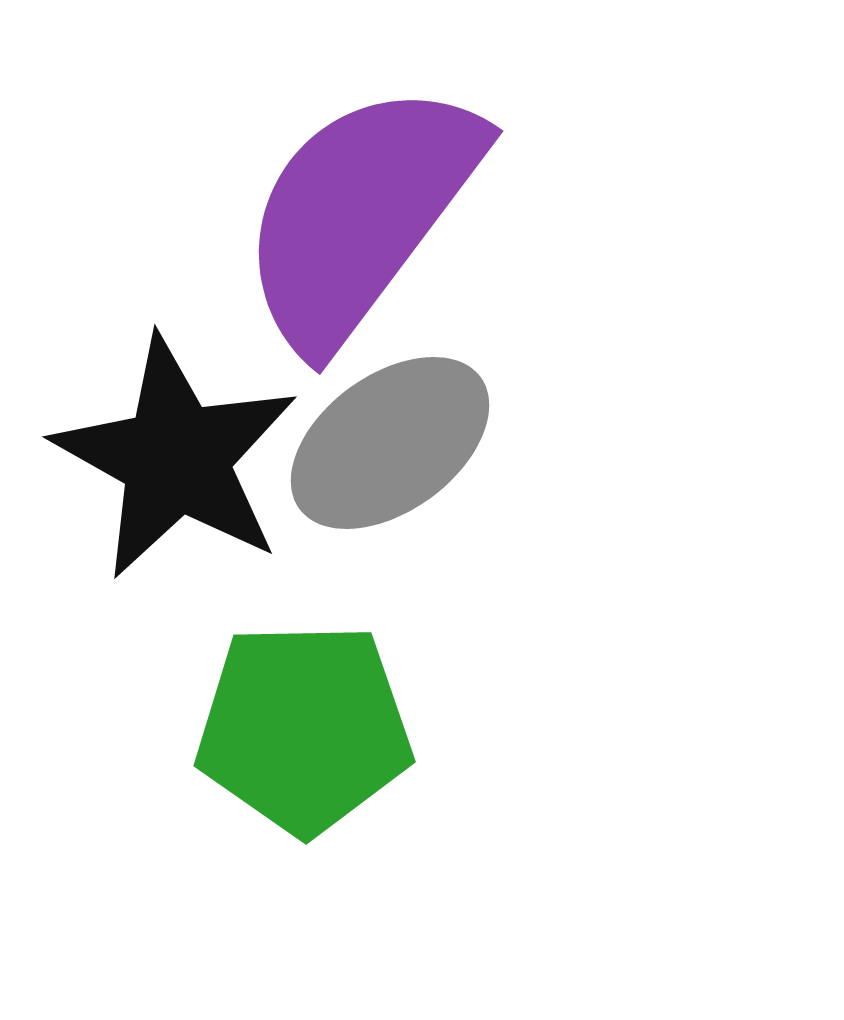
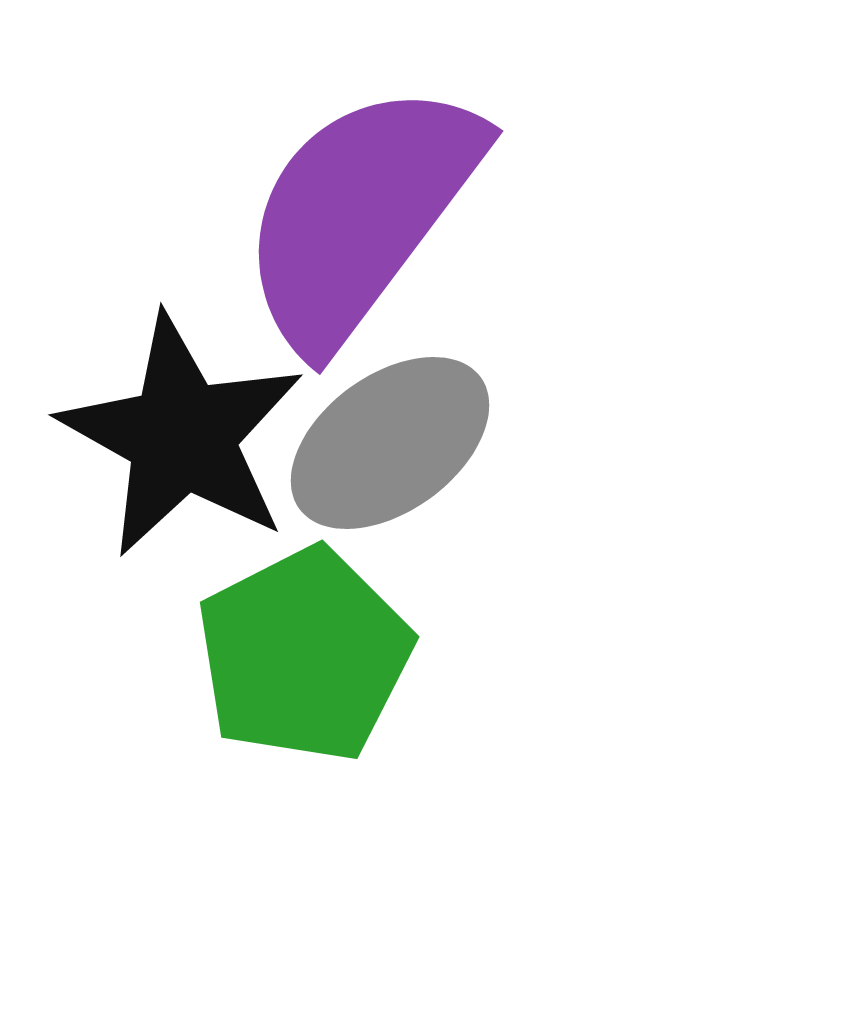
black star: moved 6 px right, 22 px up
green pentagon: moved 73 px up; rotated 26 degrees counterclockwise
